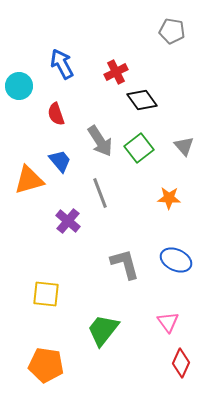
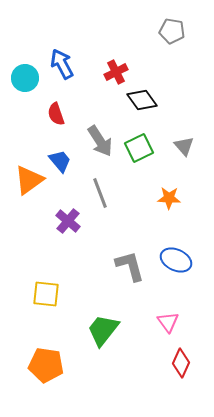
cyan circle: moved 6 px right, 8 px up
green square: rotated 12 degrees clockwise
orange triangle: rotated 20 degrees counterclockwise
gray L-shape: moved 5 px right, 2 px down
